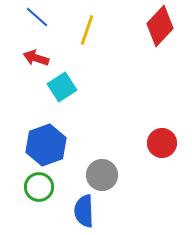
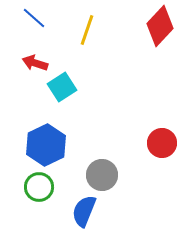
blue line: moved 3 px left, 1 px down
red arrow: moved 1 px left, 5 px down
blue hexagon: rotated 6 degrees counterclockwise
blue semicircle: rotated 24 degrees clockwise
